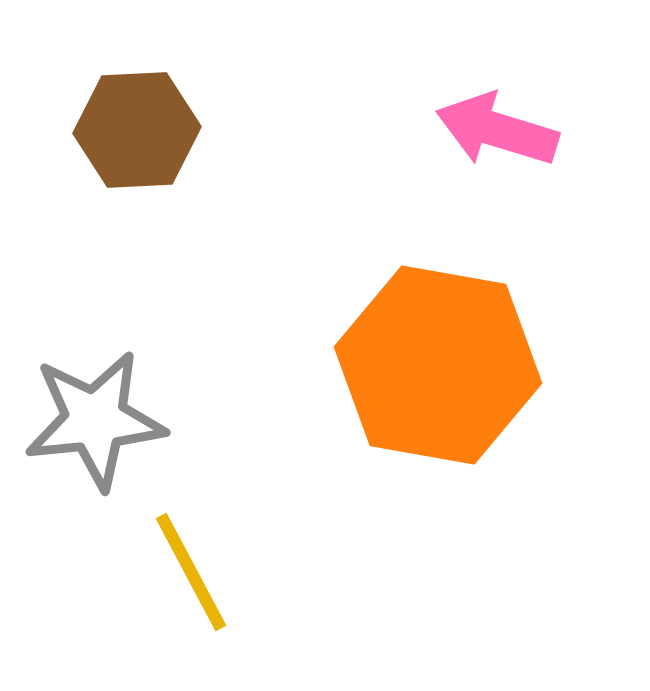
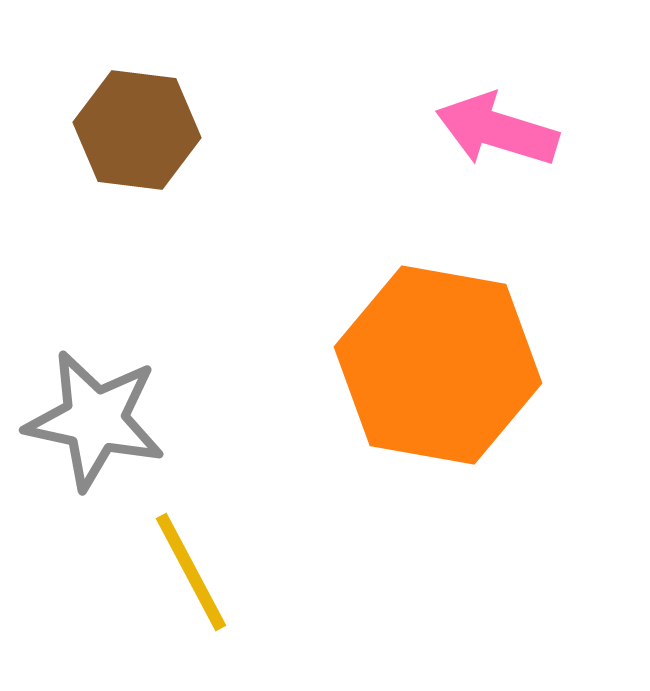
brown hexagon: rotated 10 degrees clockwise
gray star: rotated 18 degrees clockwise
